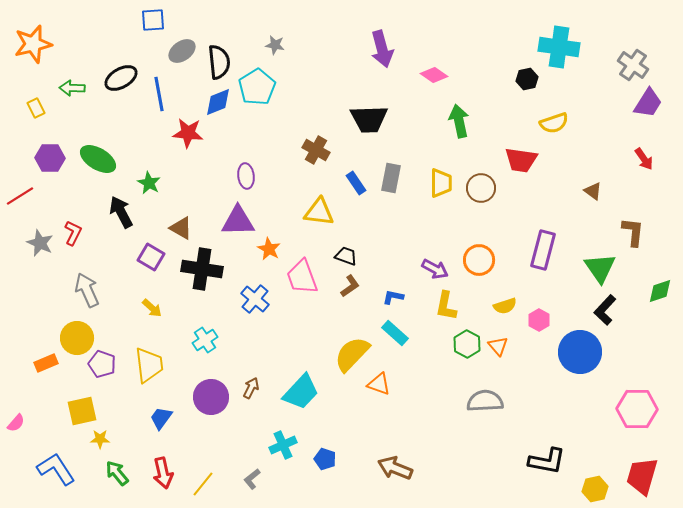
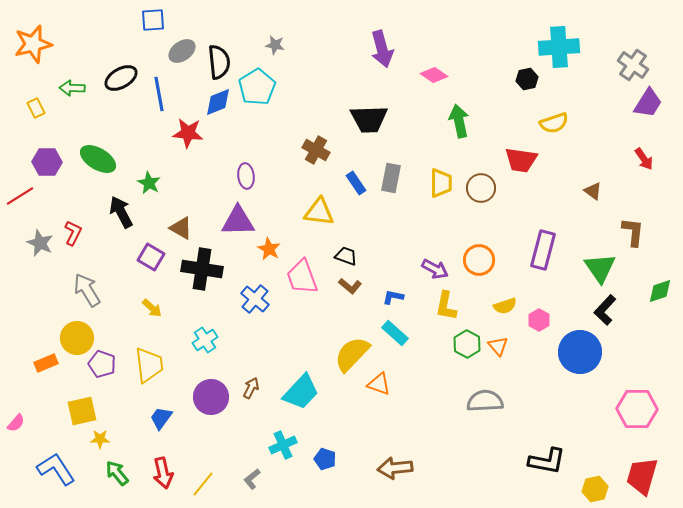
cyan cross at (559, 47): rotated 12 degrees counterclockwise
purple hexagon at (50, 158): moved 3 px left, 4 px down
brown L-shape at (350, 286): rotated 75 degrees clockwise
gray arrow at (87, 290): rotated 8 degrees counterclockwise
brown arrow at (395, 468): rotated 28 degrees counterclockwise
